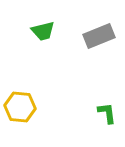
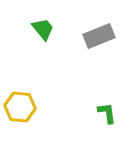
green trapezoid: moved 2 px up; rotated 115 degrees counterclockwise
